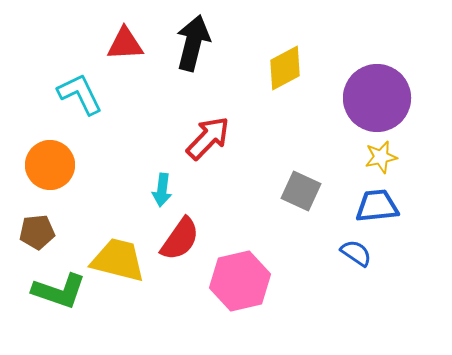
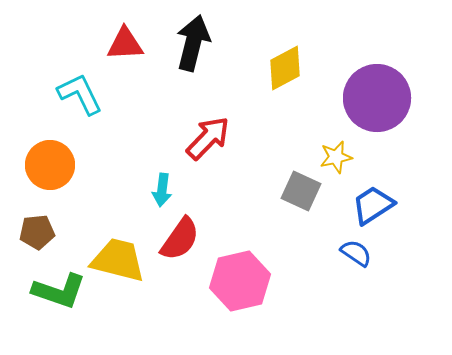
yellow star: moved 45 px left
blue trapezoid: moved 4 px left, 1 px up; rotated 27 degrees counterclockwise
